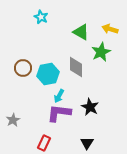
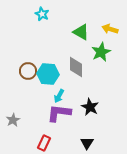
cyan star: moved 1 px right, 3 px up
brown circle: moved 5 px right, 3 px down
cyan hexagon: rotated 15 degrees clockwise
